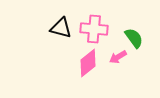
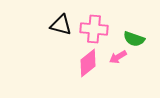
black triangle: moved 3 px up
green semicircle: moved 1 px down; rotated 145 degrees clockwise
